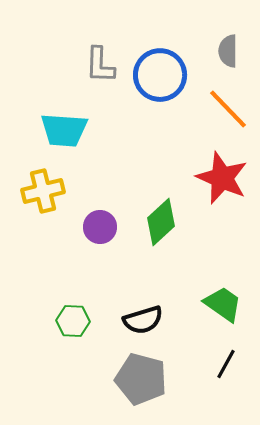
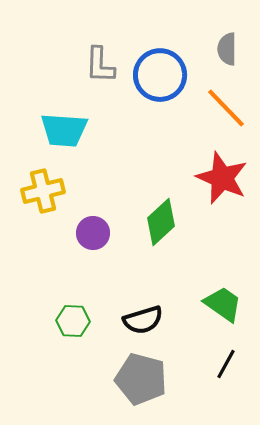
gray semicircle: moved 1 px left, 2 px up
orange line: moved 2 px left, 1 px up
purple circle: moved 7 px left, 6 px down
